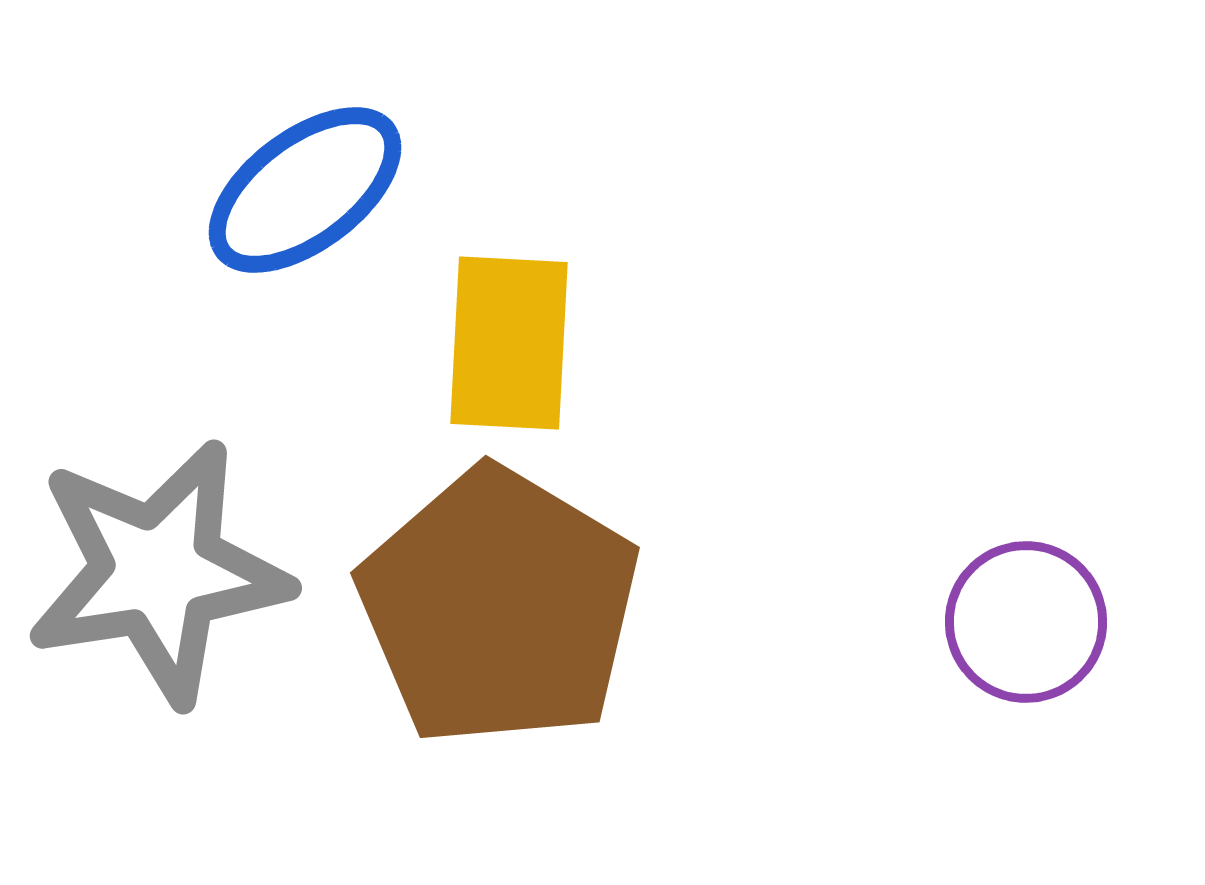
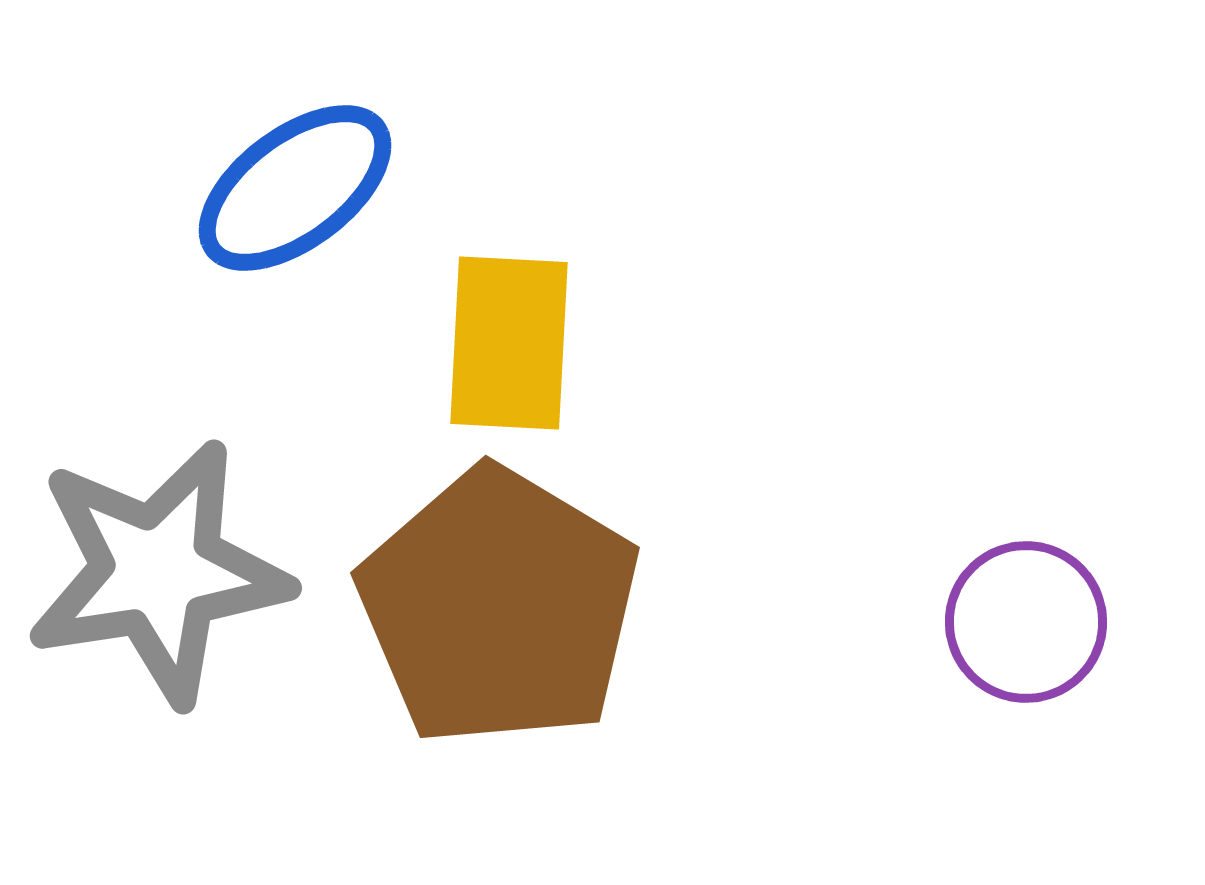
blue ellipse: moved 10 px left, 2 px up
